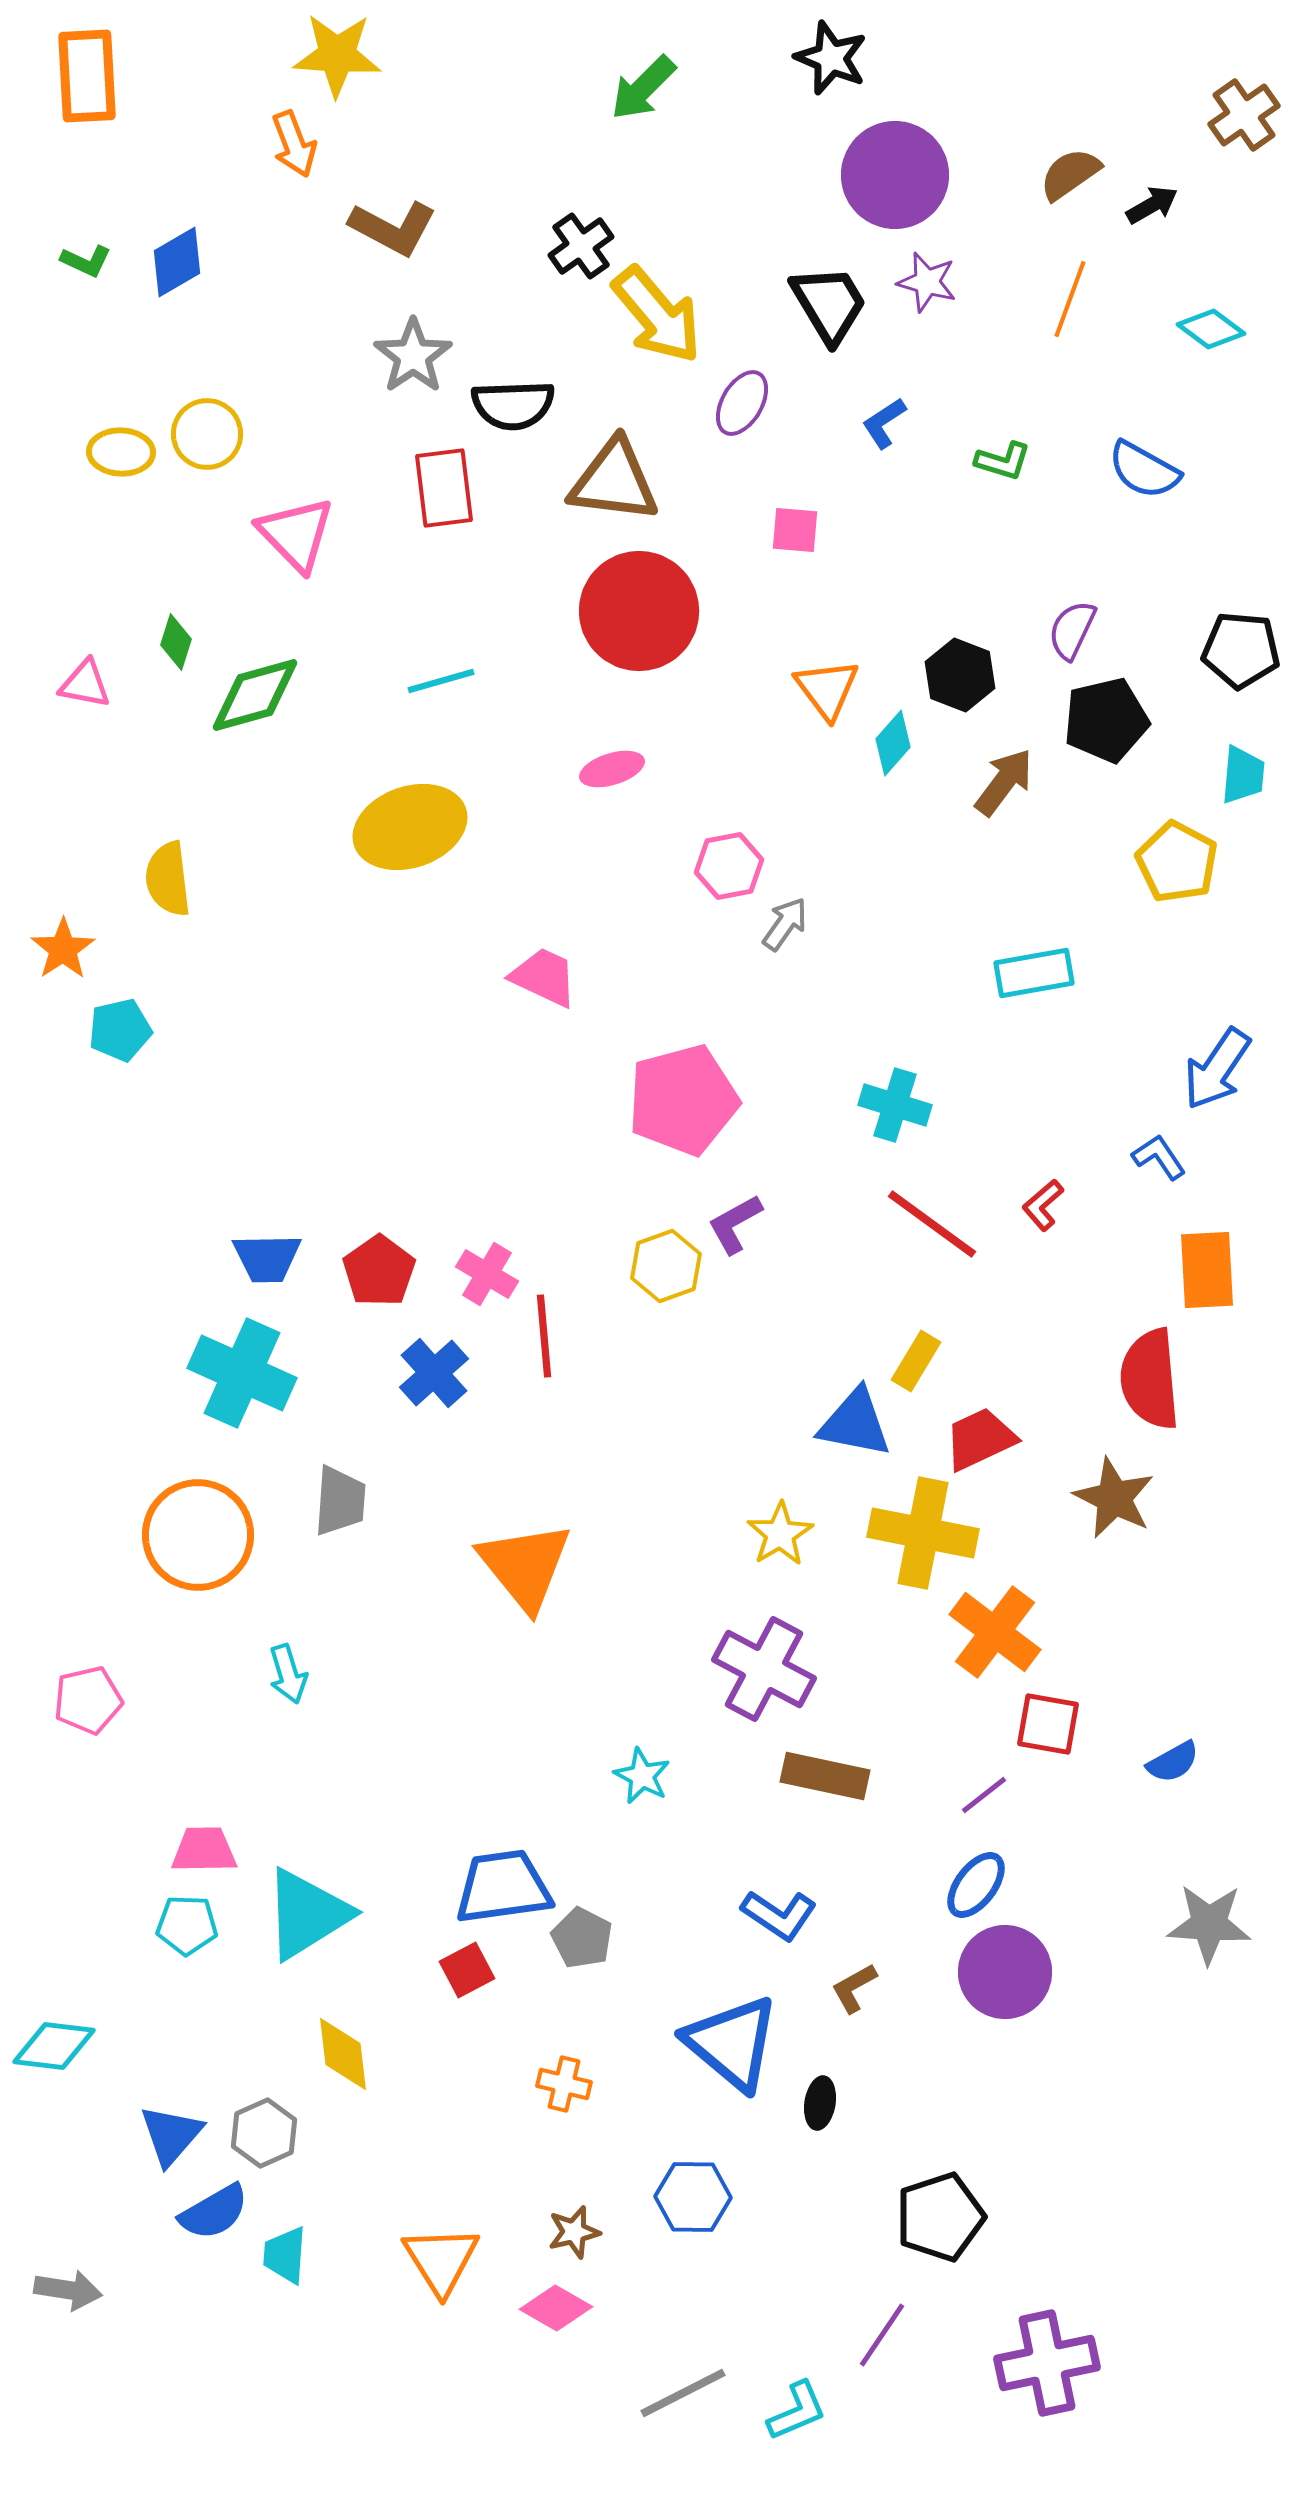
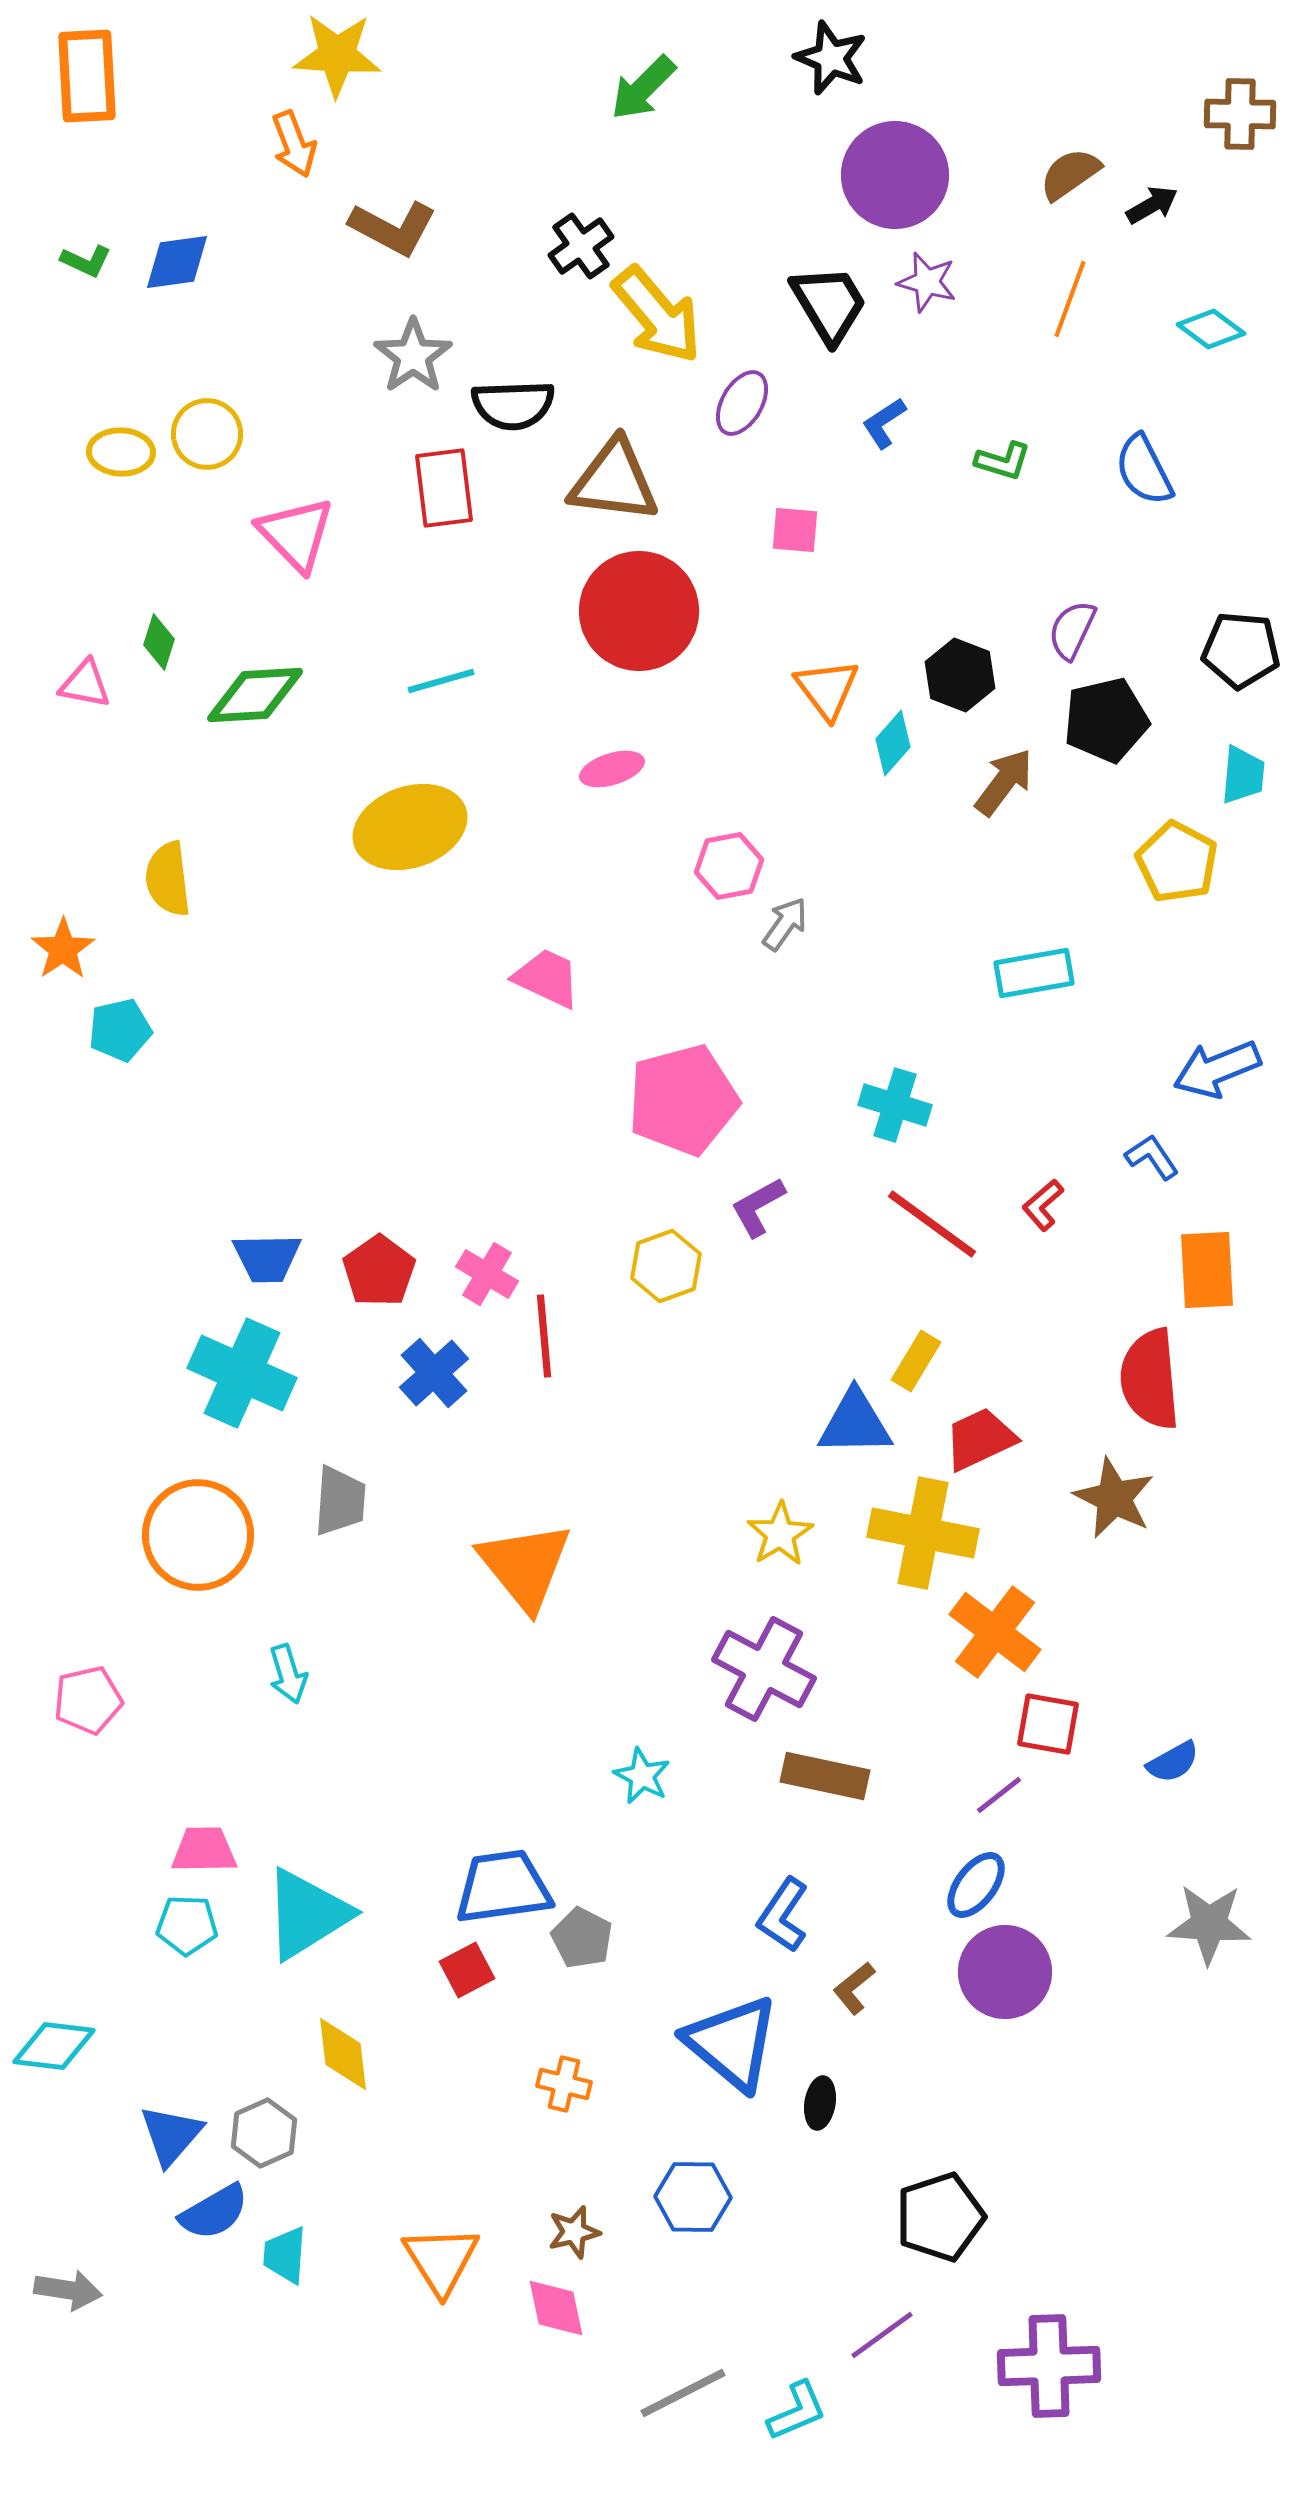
brown cross at (1244, 115): moved 4 px left, 1 px up; rotated 36 degrees clockwise
blue diamond at (177, 262): rotated 22 degrees clockwise
blue semicircle at (1144, 470): rotated 34 degrees clockwise
green diamond at (176, 642): moved 17 px left
green diamond at (255, 695): rotated 12 degrees clockwise
pink trapezoid at (544, 977): moved 3 px right, 1 px down
blue arrow at (1217, 1069): rotated 34 degrees clockwise
blue L-shape at (1159, 1157): moved 7 px left
purple L-shape at (735, 1224): moved 23 px right, 17 px up
blue triangle at (855, 1423): rotated 12 degrees counterclockwise
purple line at (984, 1795): moved 15 px right
blue L-shape at (779, 1915): moved 4 px right; rotated 90 degrees clockwise
brown L-shape at (854, 1988): rotated 10 degrees counterclockwise
pink diamond at (556, 2308): rotated 48 degrees clockwise
purple line at (882, 2335): rotated 20 degrees clockwise
purple cross at (1047, 2363): moved 2 px right, 3 px down; rotated 10 degrees clockwise
